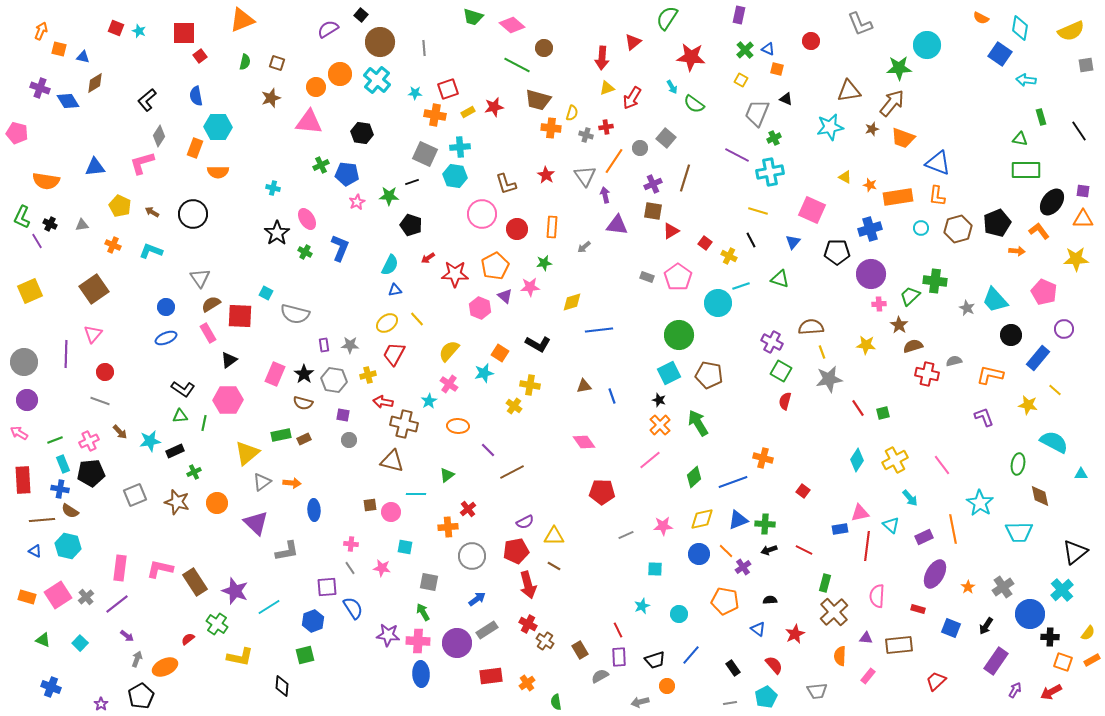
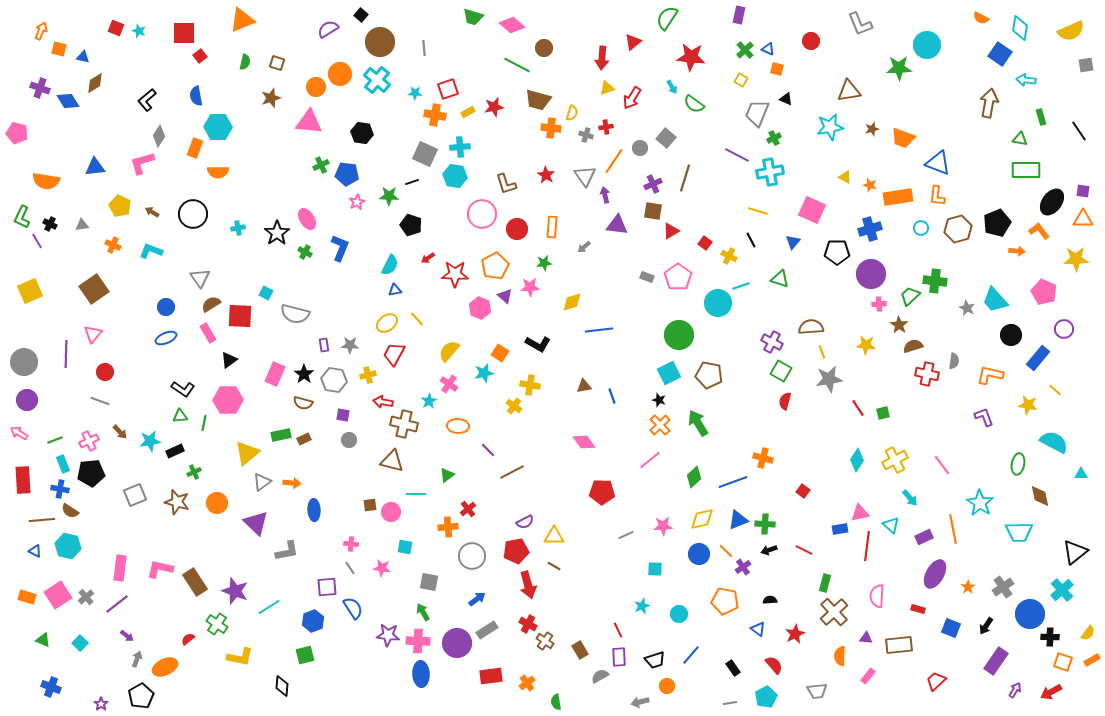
brown arrow at (892, 103): moved 97 px right; rotated 28 degrees counterclockwise
cyan cross at (273, 188): moved 35 px left, 40 px down; rotated 24 degrees counterclockwise
gray semicircle at (954, 361): rotated 112 degrees clockwise
